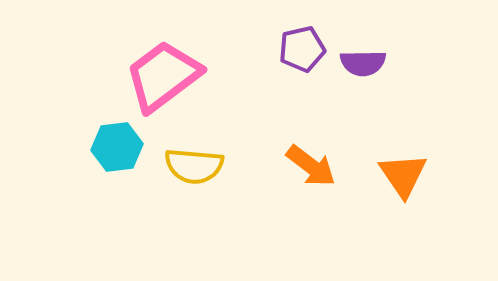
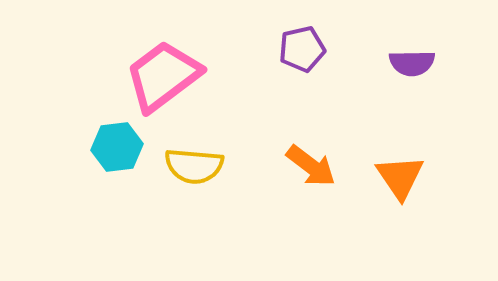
purple semicircle: moved 49 px right
orange triangle: moved 3 px left, 2 px down
